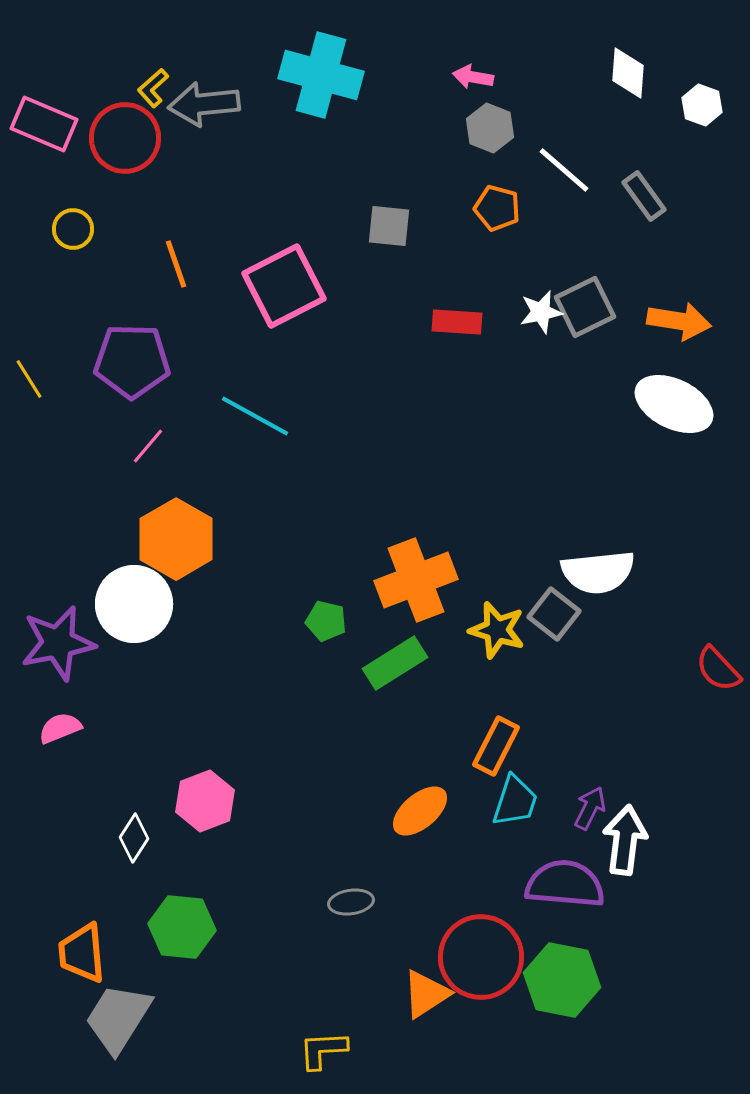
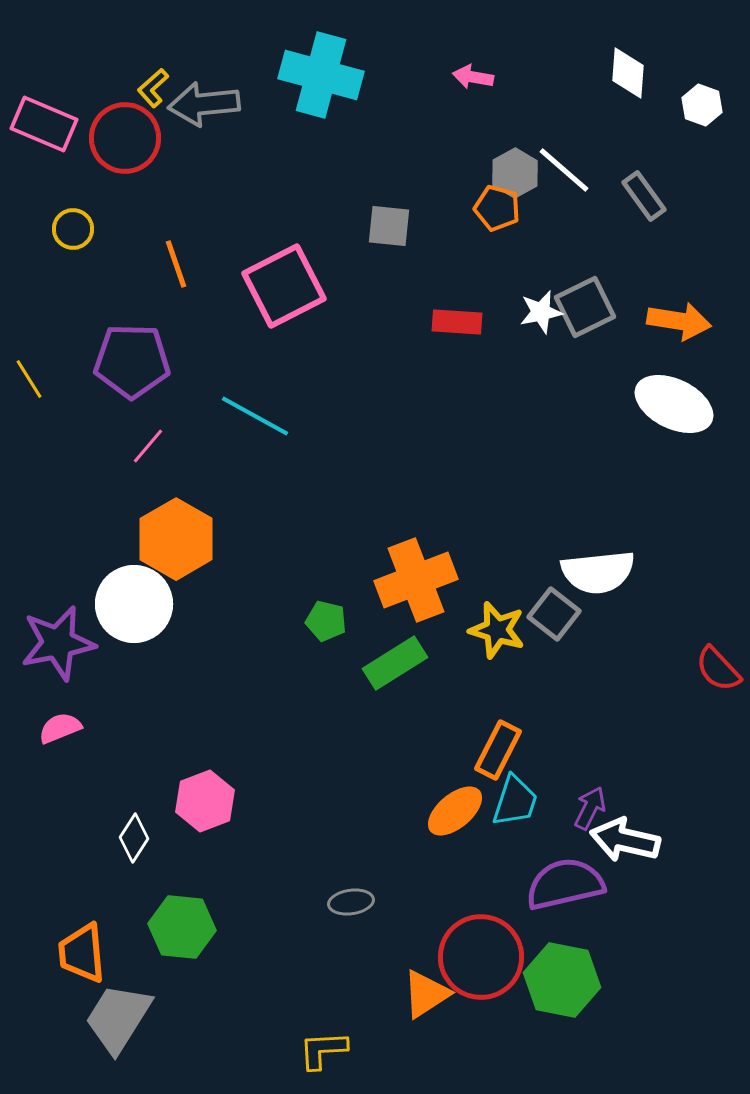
gray hexagon at (490, 128): moved 25 px right, 45 px down; rotated 9 degrees clockwise
orange rectangle at (496, 746): moved 2 px right, 4 px down
orange ellipse at (420, 811): moved 35 px right
white arrow at (625, 840): rotated 84 degrees counterclockwise
purple semicircle at (565, 884): rotated 18 degrees counterclockwise
